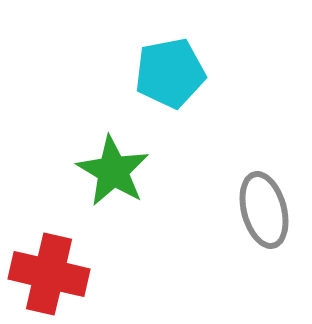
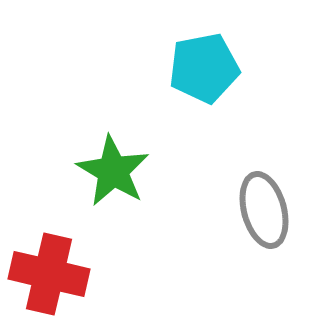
cyan pentagon: moved 34 px right, 5 px up
